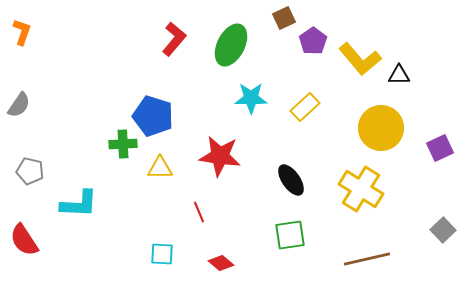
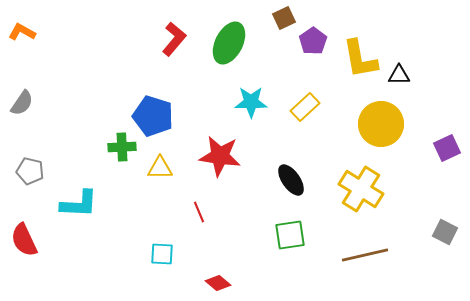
orange L-shape: rotated 80 degrees counterclockwise
green ellipse: moved 2 px left, 2 px up
yellow L-shape: rotated 30 degrees clockwise
cyan star: moved 4 px down
gray semicircle: moved 3 px right, 2 px up
yellow circle: moved 4 px up
green cross: moved 1 px left, 3 px down
purple square: moved 7 px right
gray square: moved 2 px right, 2 px down; rotated 20 degrees counterclockwise
red semicircle: rotated 8 degrees clockwise
brown line: moved 2 px left, 4 px up
red diamond: moved 3 px left, 20 px down
